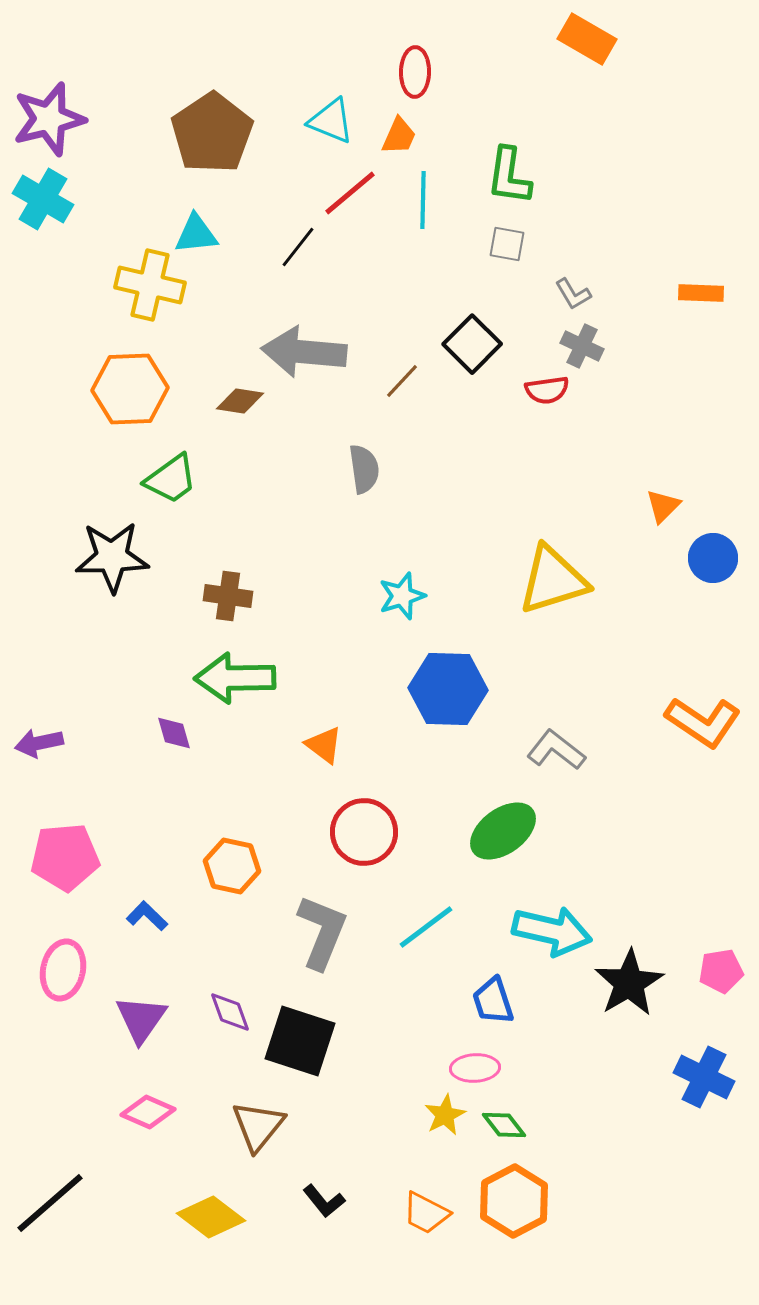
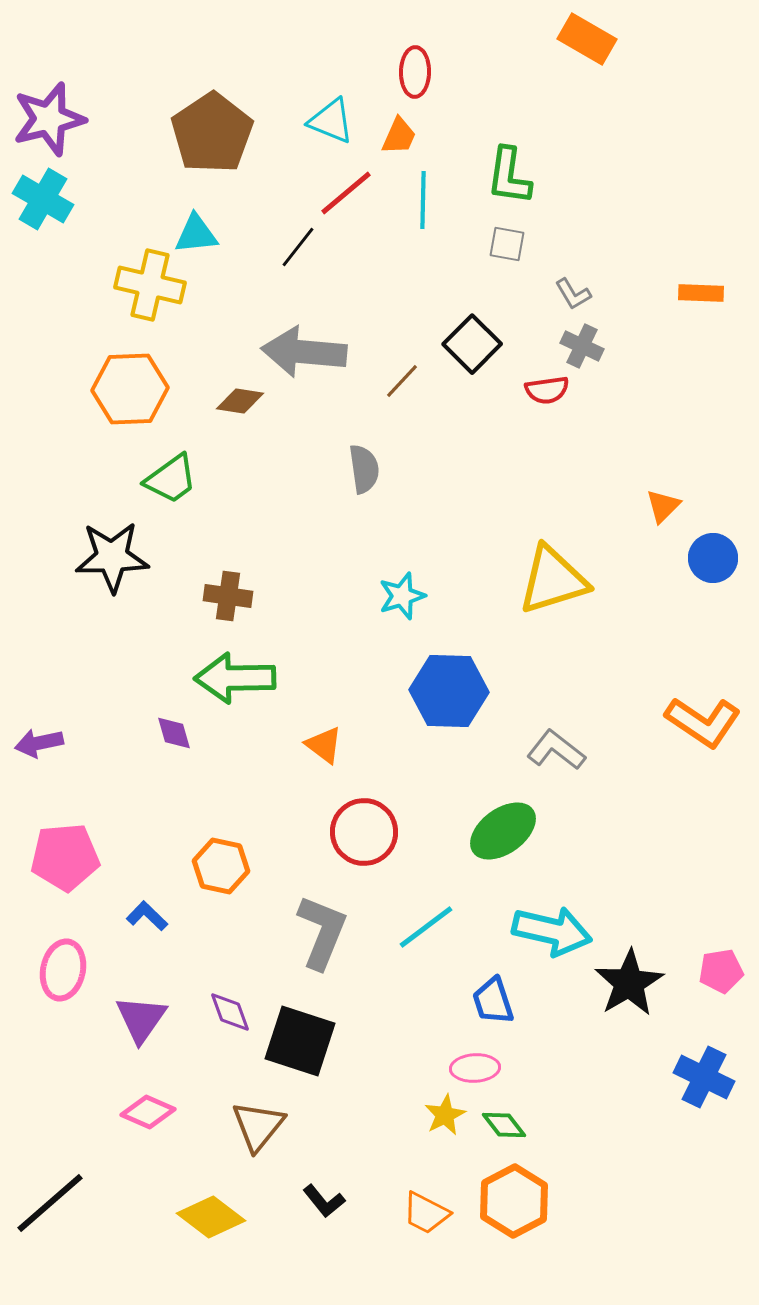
red line at (350, 193): moved 4 px left
blue hexagon at (448, 689): moved 1 px right, 2 px down
orange hexagon at (232, 866): moved 11 px left
